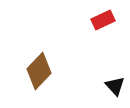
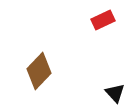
black triangle: moved 7 px down
